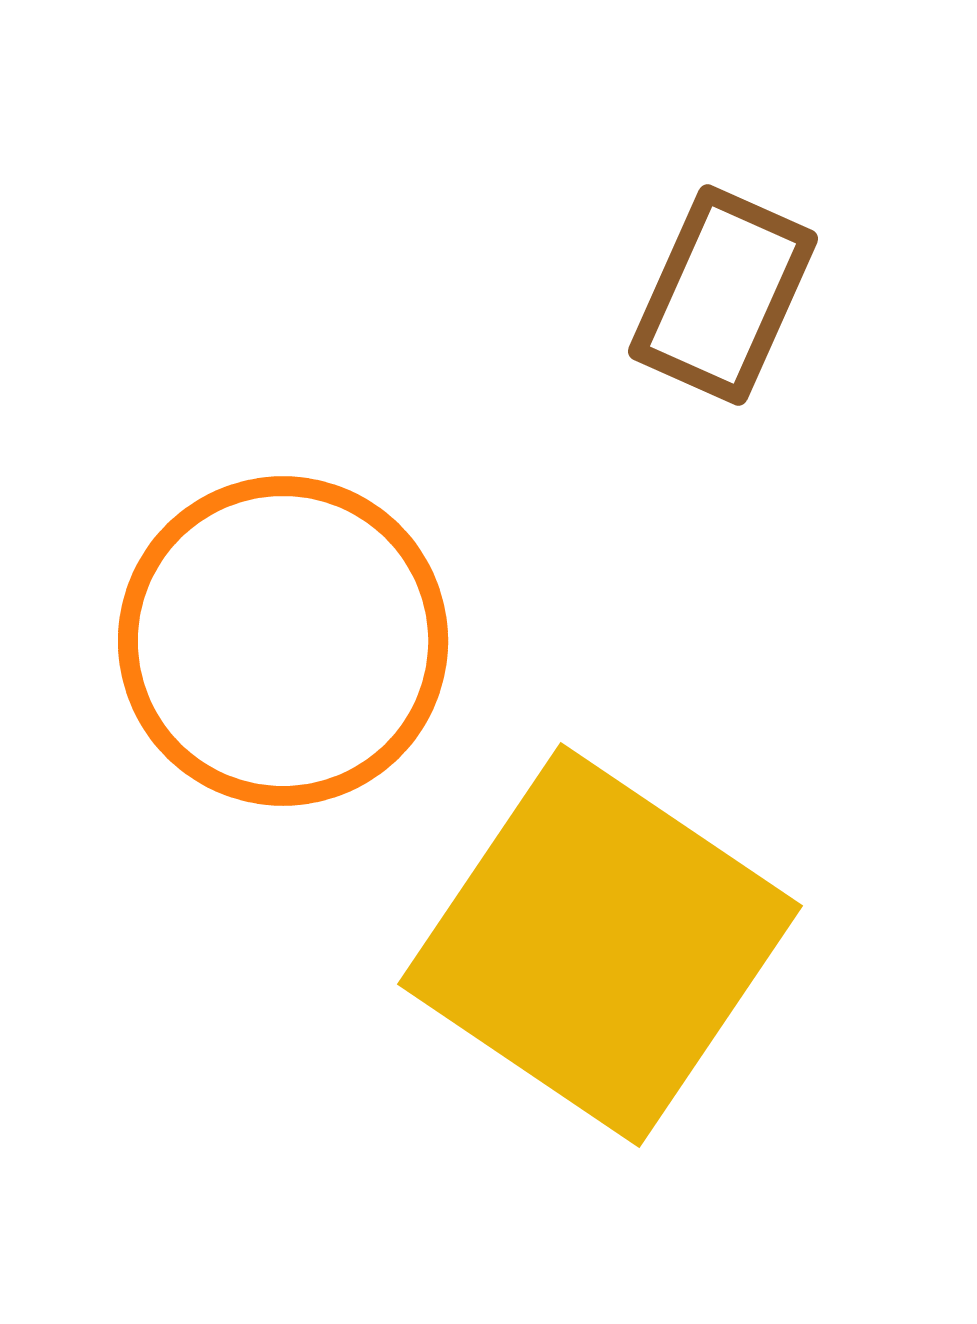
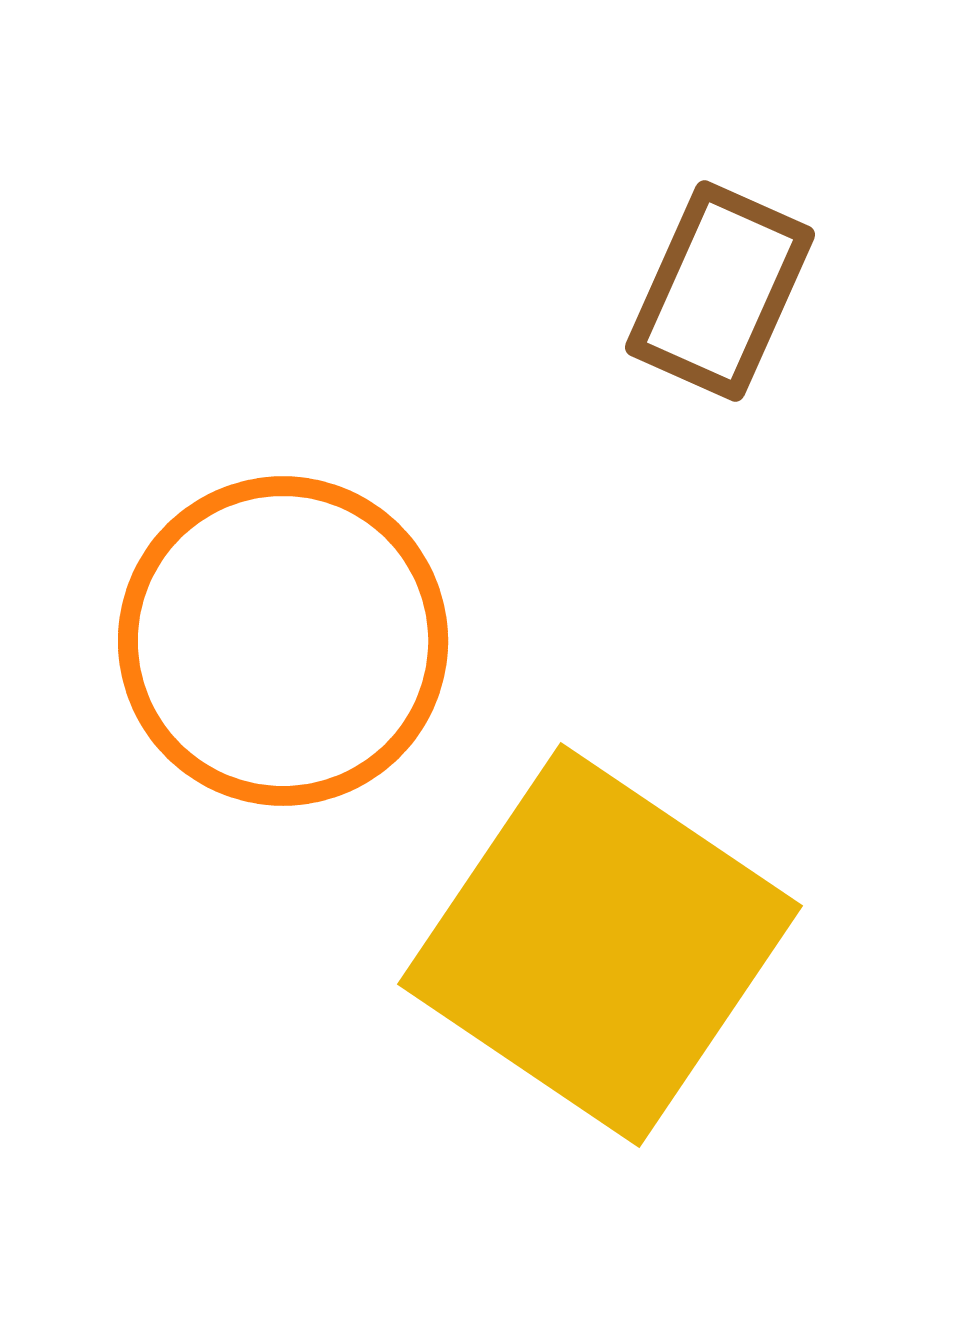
brown rectangle: moved 3 px left, 4 px up
